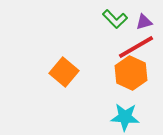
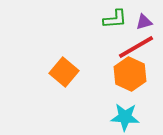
green L-shape: rotated 50 degrees counterclockwise
orange hexagon: moved 1 px left, 1 px down
